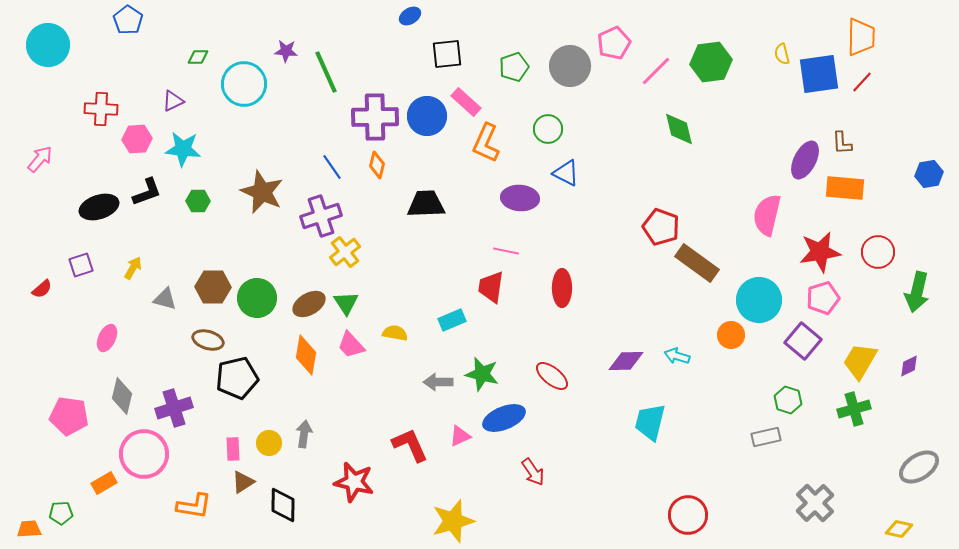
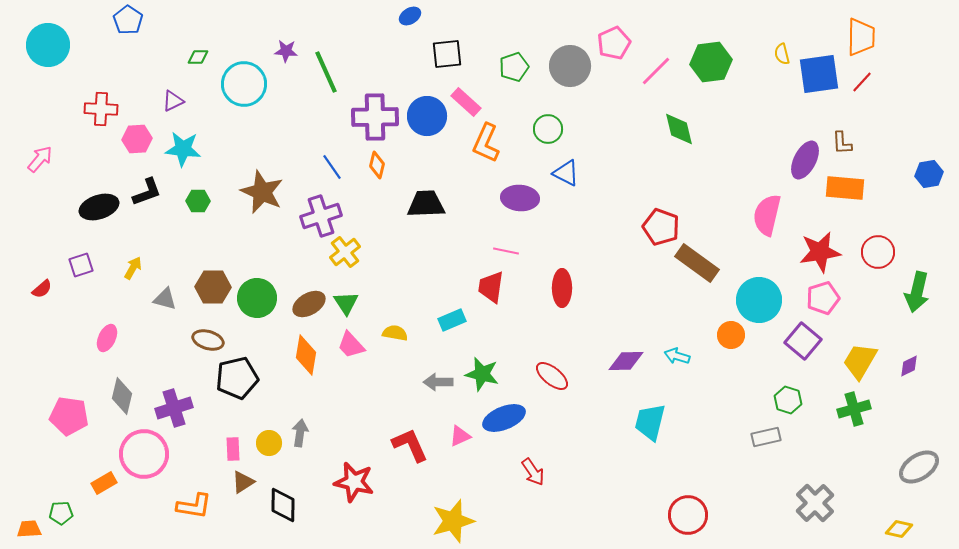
gray arrow at (304, 434): moved 4 px left, 1 px up
